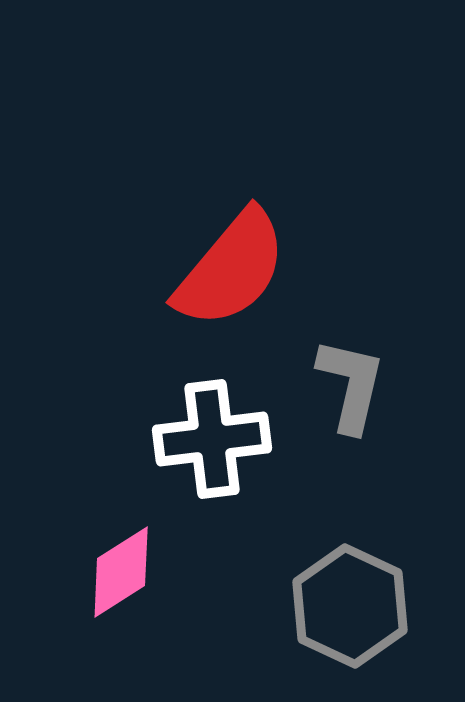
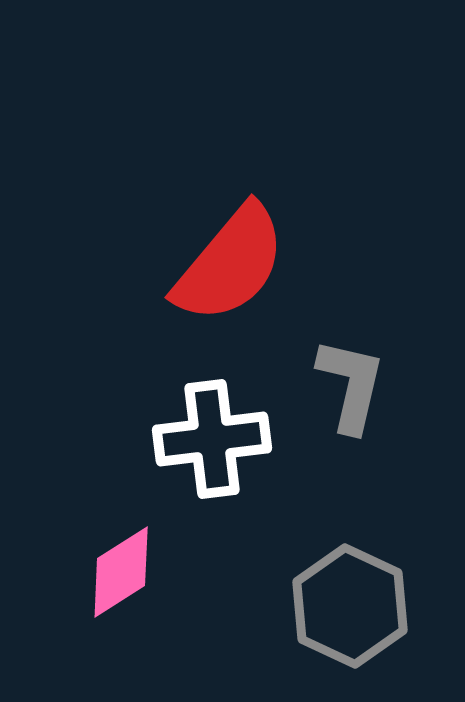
red semicircle: moved 1 px left, 5 px up
